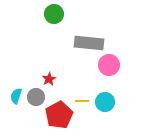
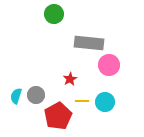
red star: moved 21 px right
gray circle: moved 2 px up
red pentagon: moved 1 px left, 1 px down
